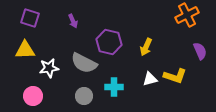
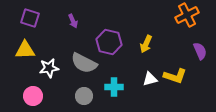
yellow arrow: moved 3 px up
